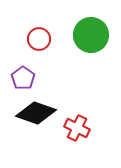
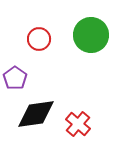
purple pentagon: moved 8 px left
black diamond: moved 1 px down; rotated 27 degrees counterclockwise
red cross: moved 1 px right, 4 px up; rotated 15 degrees clockwise
